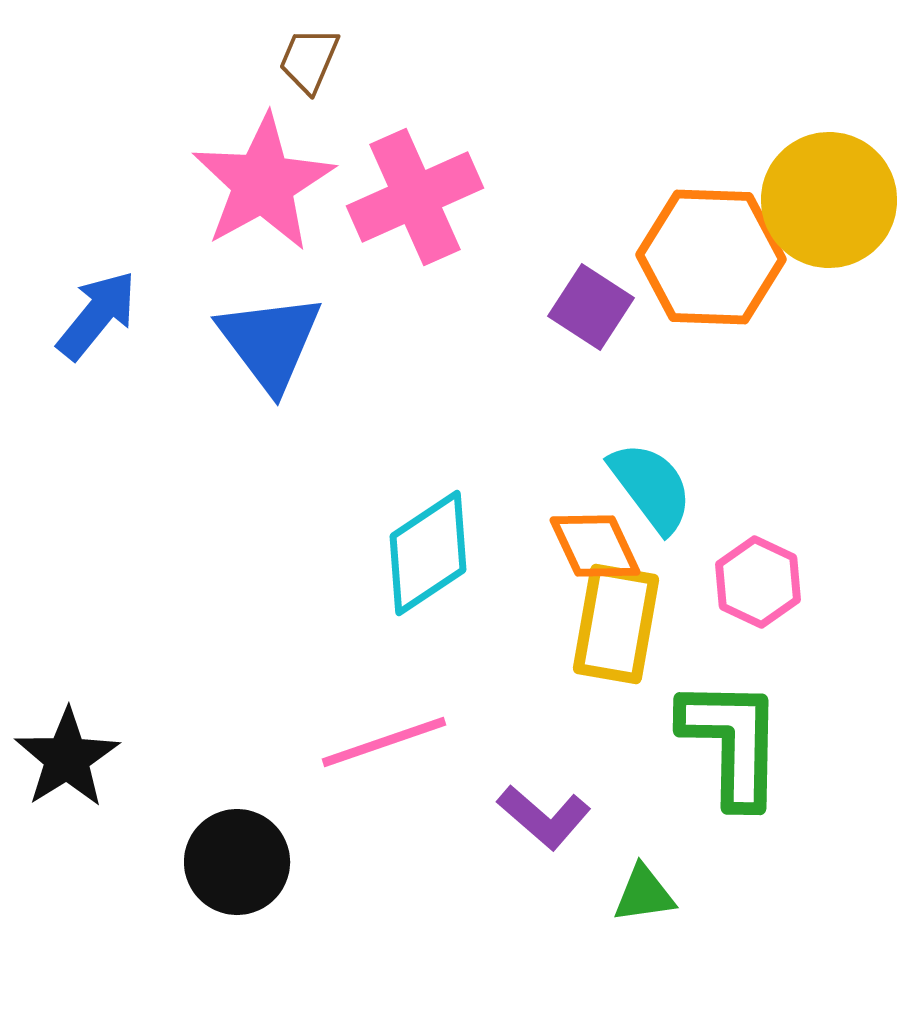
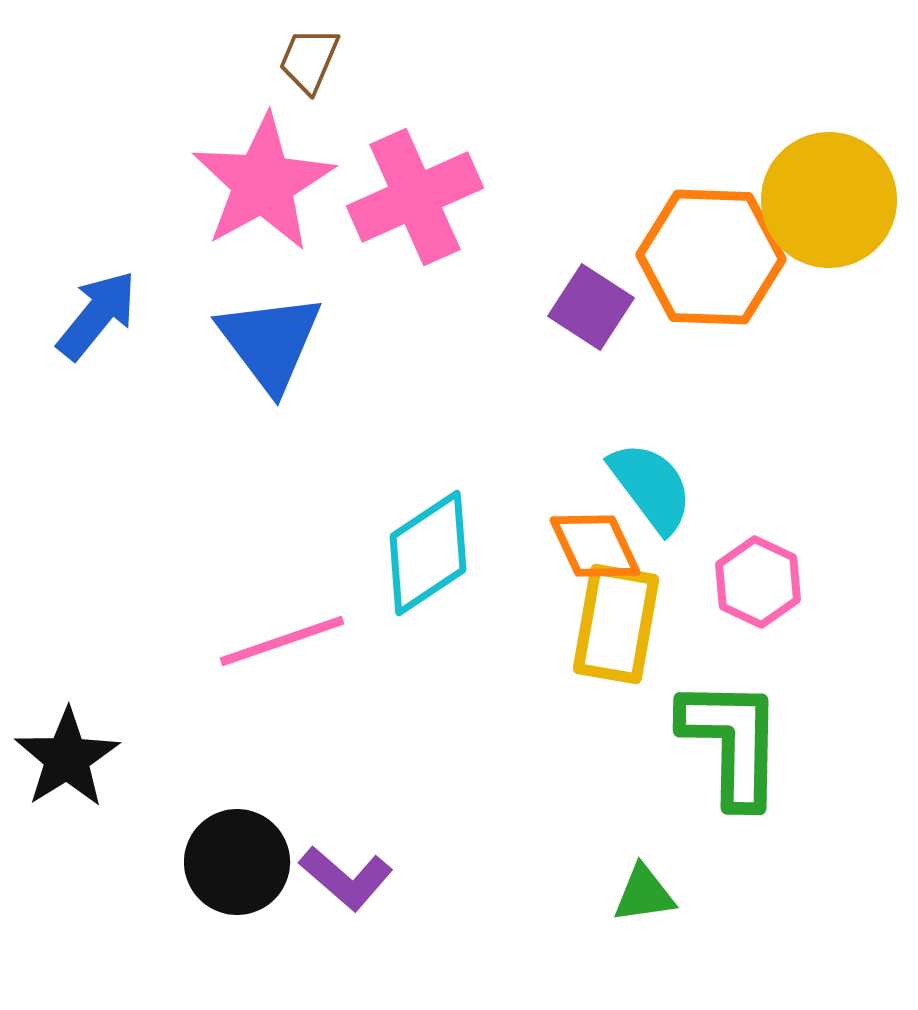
pink line: moved 102 px left, 101 px up
purple L-shape: moved 198 px left, 61 px down
